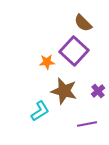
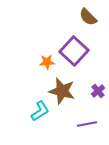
brown semicircle: moved 5 px right, 6 px up
brown star: moved 2 px left
